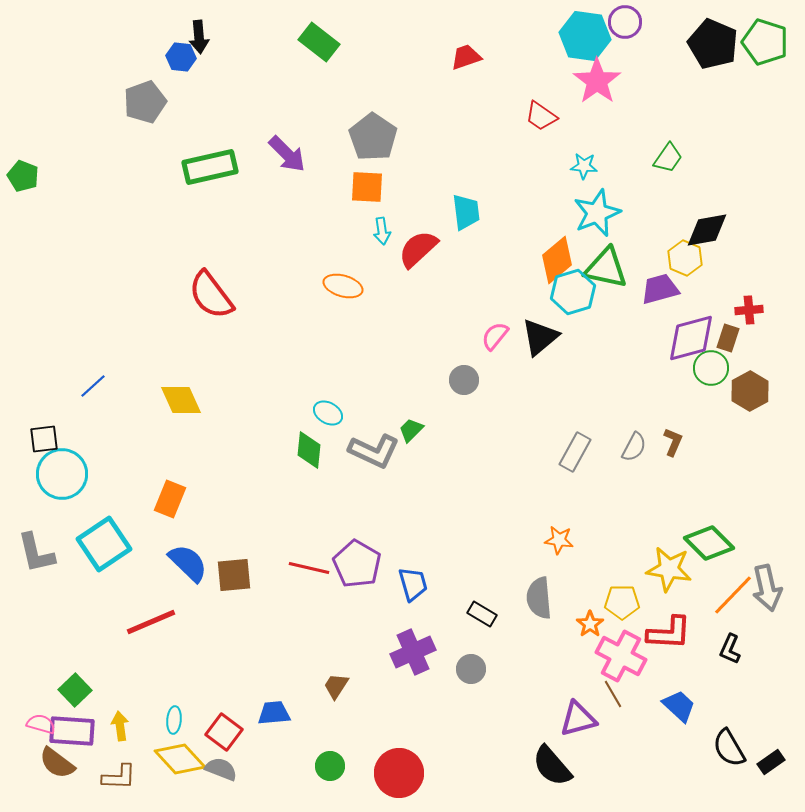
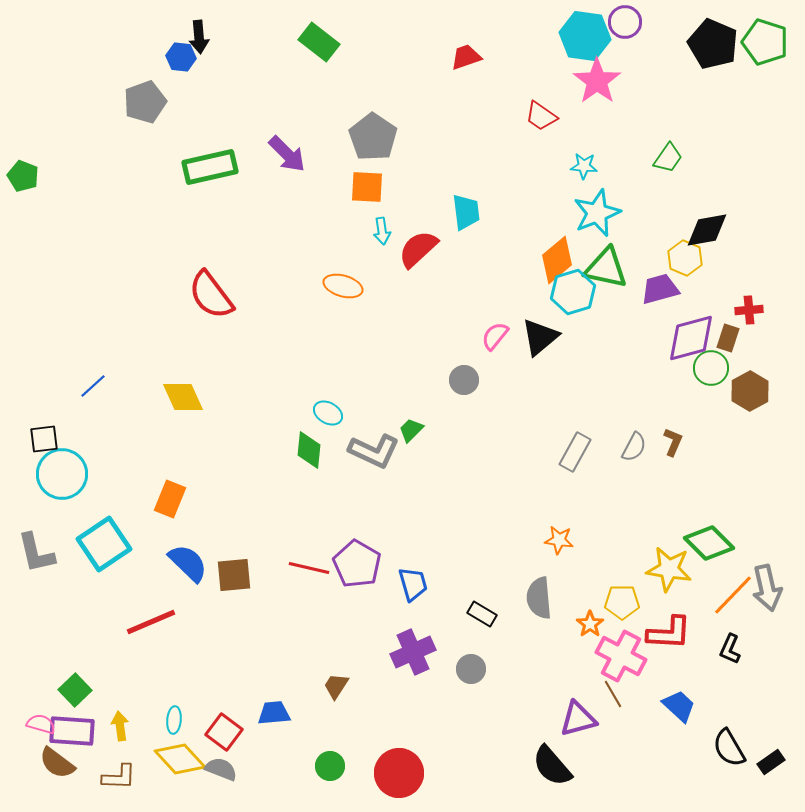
yellow diamond at (181, 400): moved 2 px right, 3 px up
